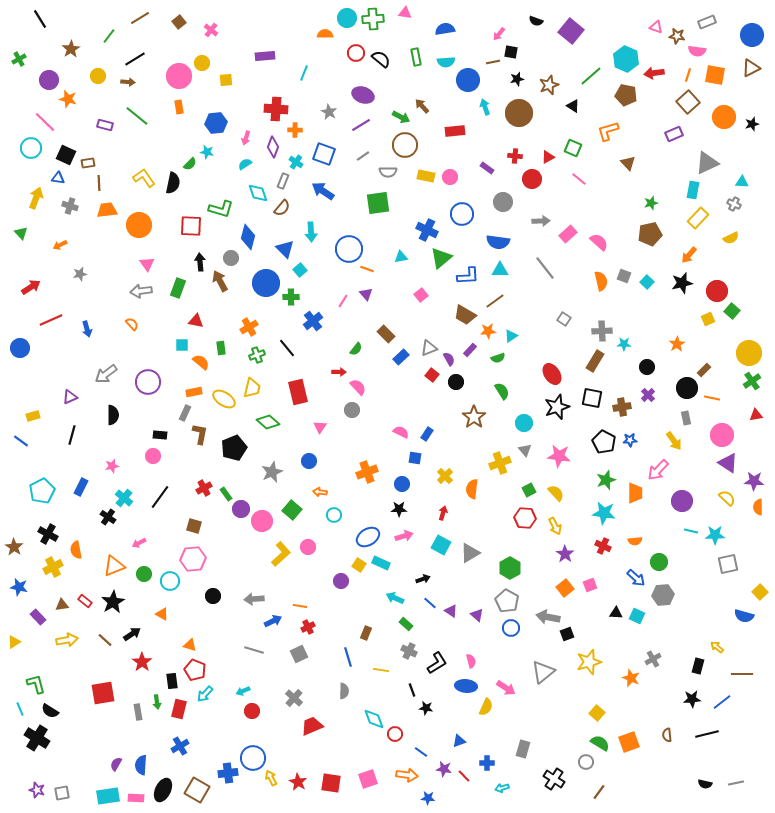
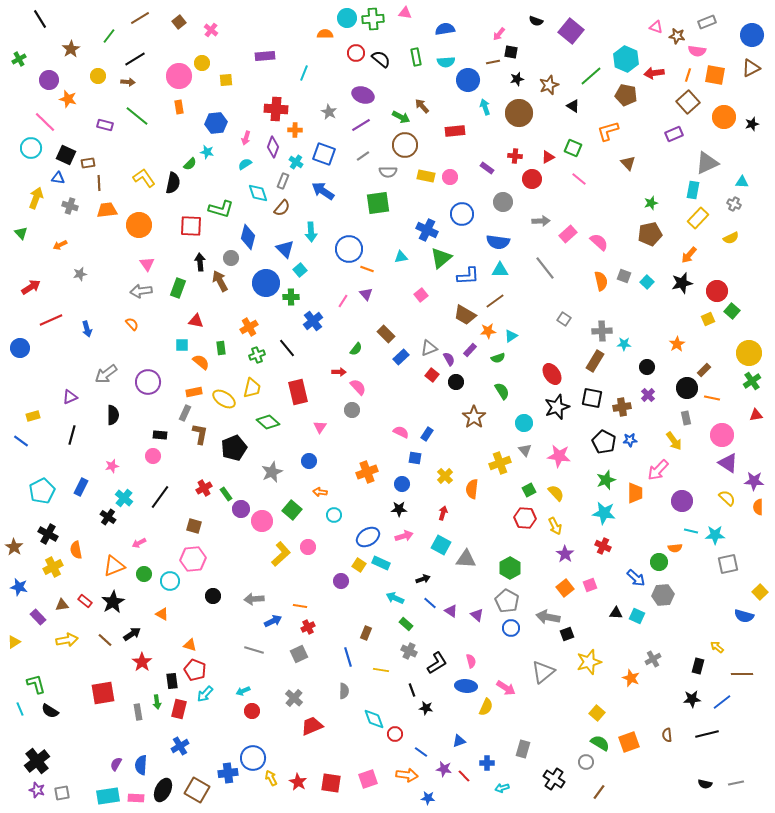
orange semicircle at (635, 541): moved 40 px right, 7 px down
gray triangle at (470, 553): moved 4 px left, 6 px down; rotated 35 degrees clockwise
black cross at (37, 738): moved 23 px down; rotated 20 degrees clockwise
